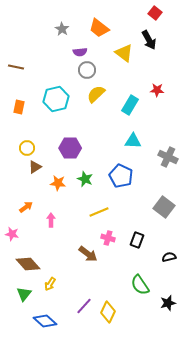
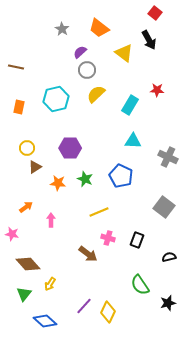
purple semicircle: rotated 144 degrees clockwise
